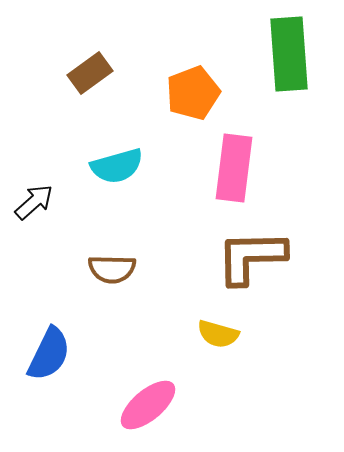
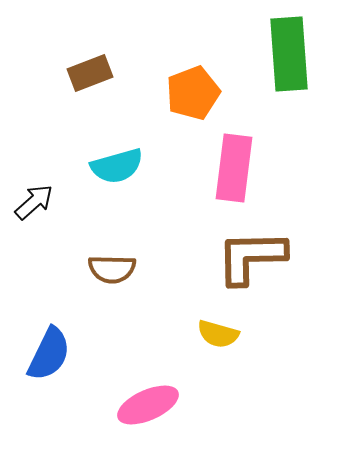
brown rectangle: rotated 15 degrees clockwise
pink ellipse: rotated 16 degrees clockwise
